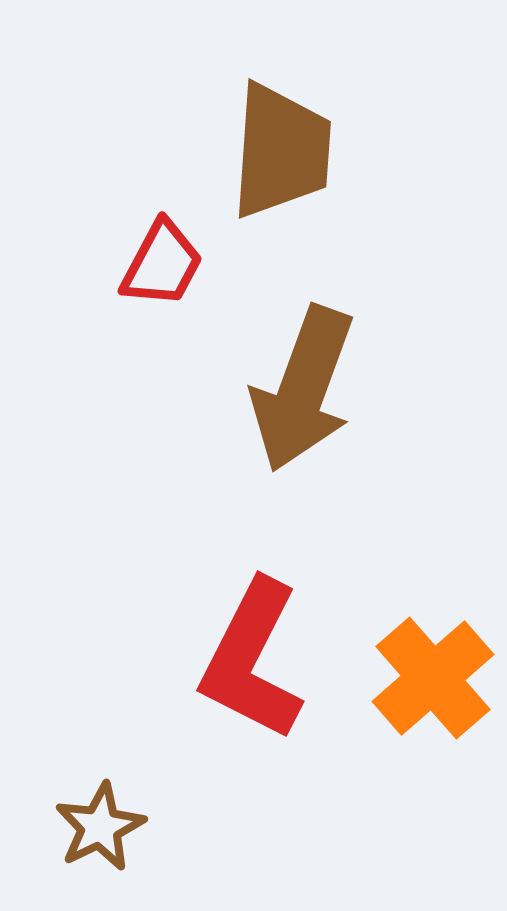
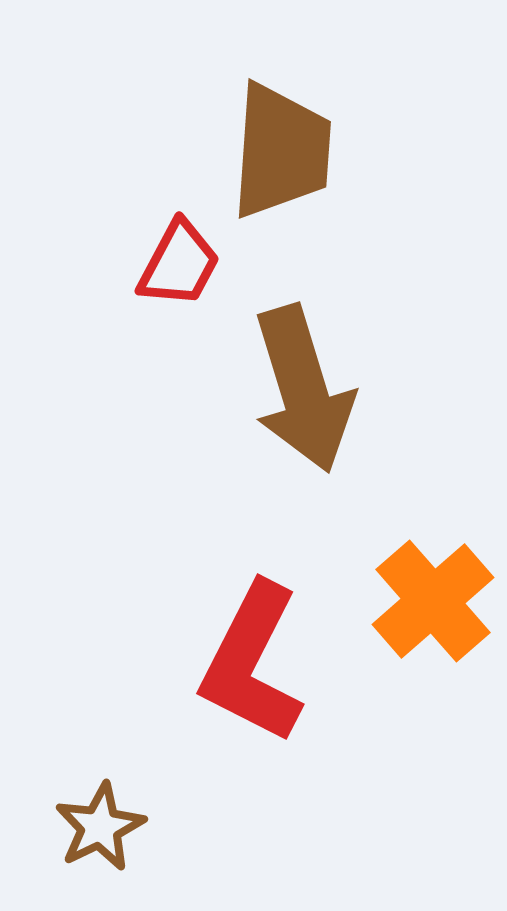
red trapezoid: moved 17 px right
brown arrow: rotated 37 degrees counterclockwise
red L-shape: moved 3 px down
orange cross: moved 77 px up
